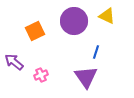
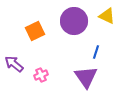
purple arrow: moved 2 px down
